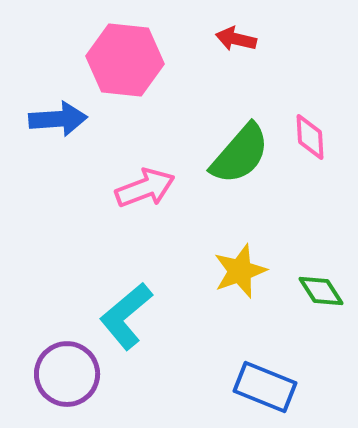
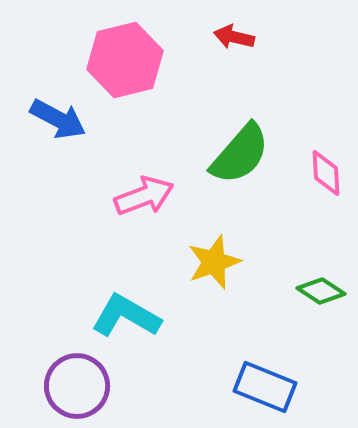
red arrow: moved 2 px left, 2 px up
pink hexagon: rotated 20 degrees counterclockwise
blue arrow: rotated 32 degrees clockwise
pink diamond: moved 16 px right, 36 px down
pink arrow: moved 1 px left, 8 px down
yellow star: moved 26 px left, 9 px up
green diamond: rotated 24 degrees counterclockwise
cyan L-shape: rotated 70 degrees clockwise
purple circle: moved 10 px right, 12 px down
